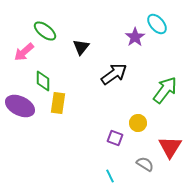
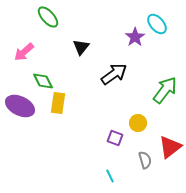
green ellipse: moved 3 px right, 14 px up; rotated 10 degrees clockwise
green diamond: rotated 25 degrees counterclockwise
red triangle: rotated 20 degrees clockwise
gray semicircle: moved 4 px up; rotated 42 degrees clockwise
